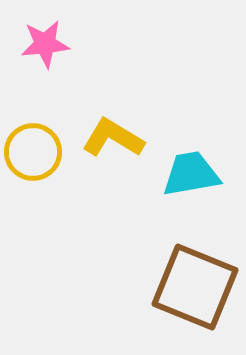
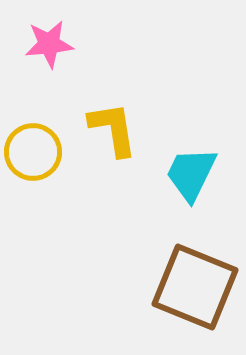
pink star: moved 4 px right
yellow L-shape: moved 9 px up; rotated 50 degrees clockwise
cyan trapezoid: rotated 54 degrees counterclockwise
